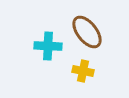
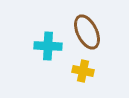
brown ellipse: rotated 12 degrees clockwise
